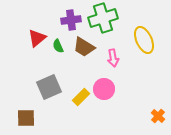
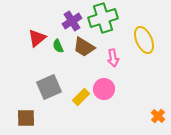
purple cross: moved 1 px right, 1 px down; rotated 24 degrees counterclockwise
